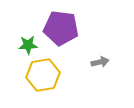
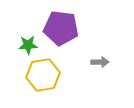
gray arrow: rotated 12 degrees clockwise
